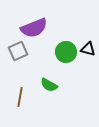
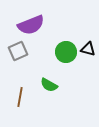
purple semicircle: moved 3 px left, 3 px up
